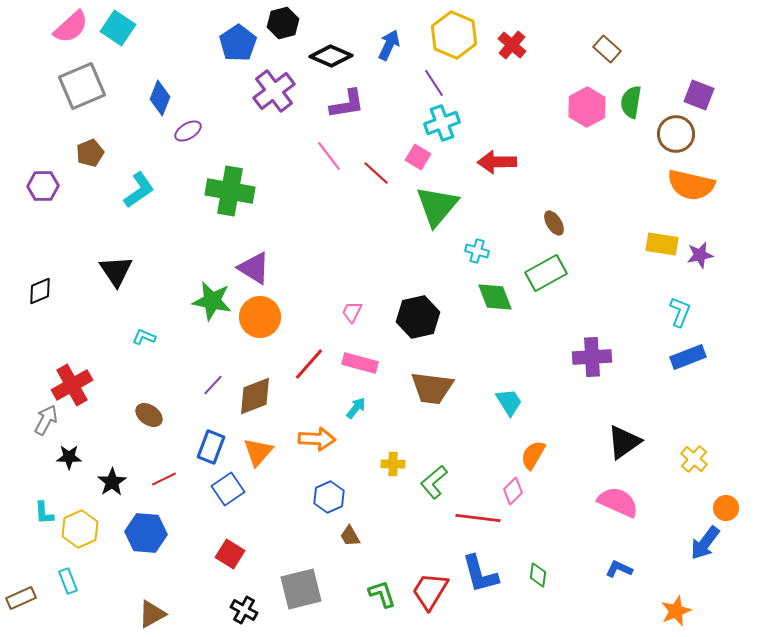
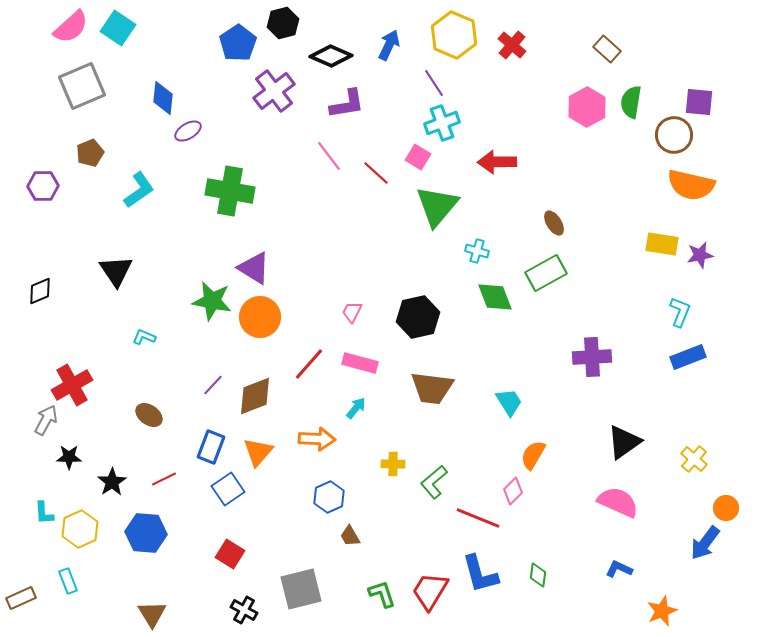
purple square at (699, 95): moved 7 px down; rotated 16 degrees counterclockwise
blue diamond at (160, 98): moved 3 px right; rotated 16 degrees counterclockwise
brown circle at (676, 134): moved 2 px left, 1 px down
red line at (478, 518): rotated 15 degrees clockwise
orange star at (676, 611): moved 14 px left
brown triangle at (152, 614): rotated 32 degrees counterclockwise
